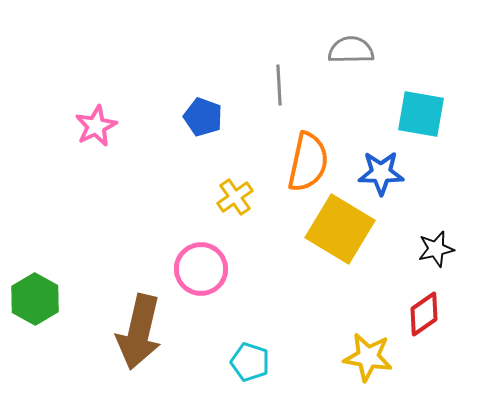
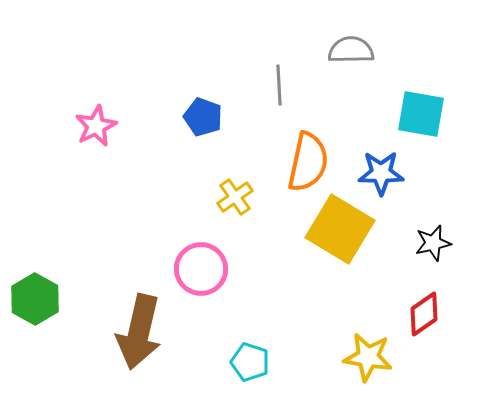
black star: moved 3 px left, 6 px up
